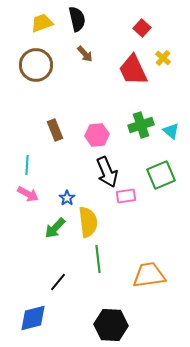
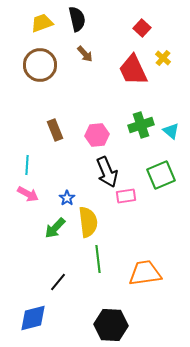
brown circle: moved 4 px right
orange trapezoid: moved 4 px left, 2 px up
